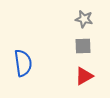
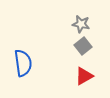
gray star: moved 3 px left, 5 px down
gray square: rotated 36 degrees counterclockwise
